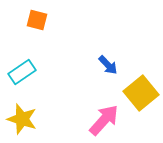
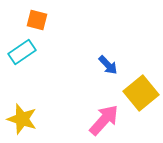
cyan rectangle: moved 20 px up
